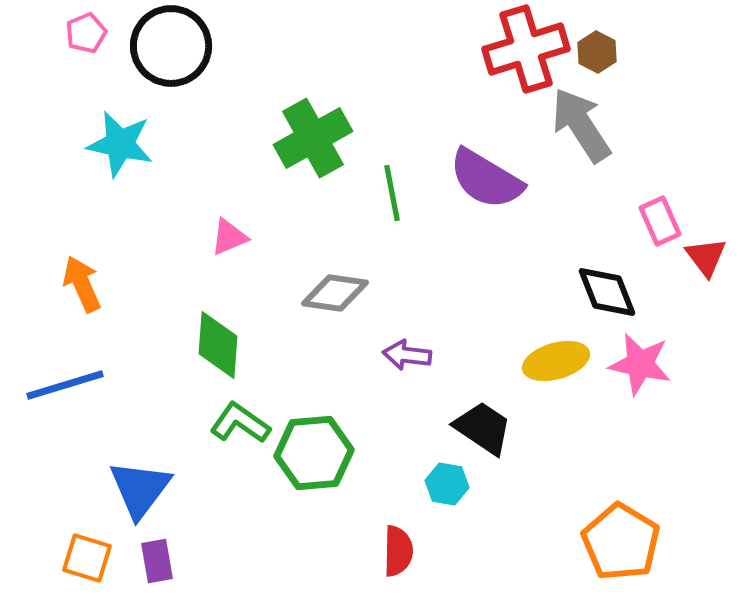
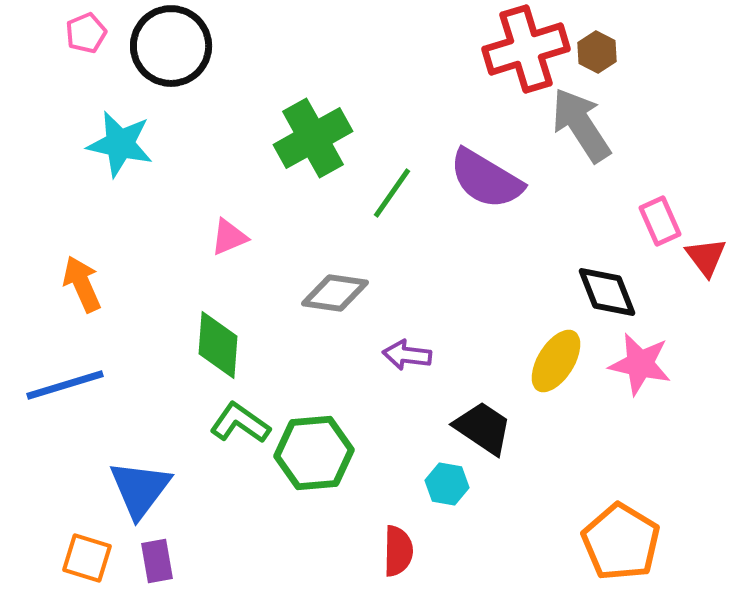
green line: rotated 46 degrees clockwise
yellow ellipse: rotated 42 degrees counterclockwise
